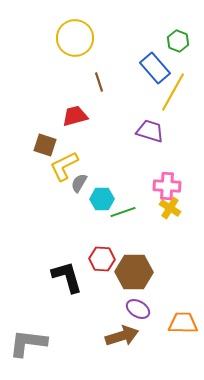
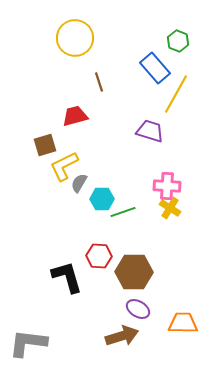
yellow line: moved 3 px right, 2 px down
brown square: rotated 35 degrees counterclockwise
red hexagon: moved 3 px left, 3 px up
